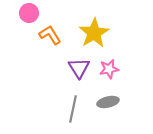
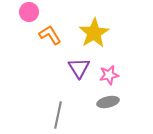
pink circle: moved 1 px up
pink star: moved 6 px down
gray line: moved 15 px left, 6 px down
